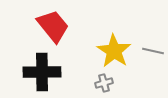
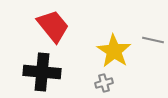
gray line: moved 11 px up
black cross: rotated 6 degrees clockwise
